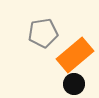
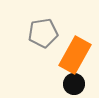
orange rectangle: rotated 21 degrees counterclockwise
